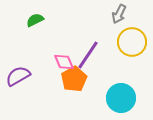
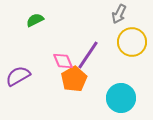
pink diamond: moved 1 px left, 1 px up
